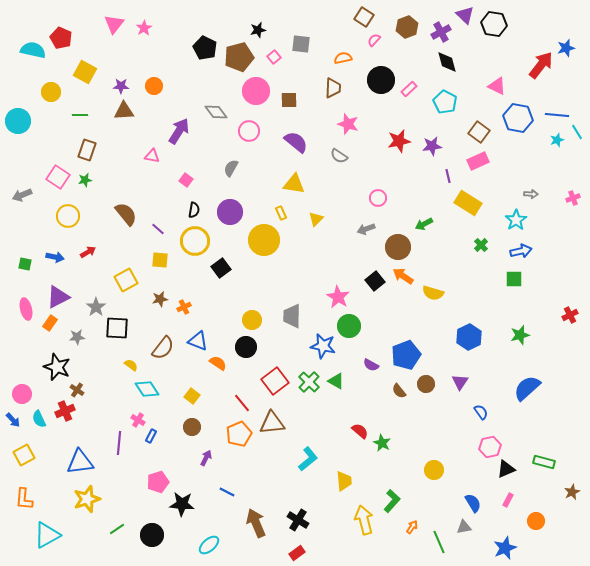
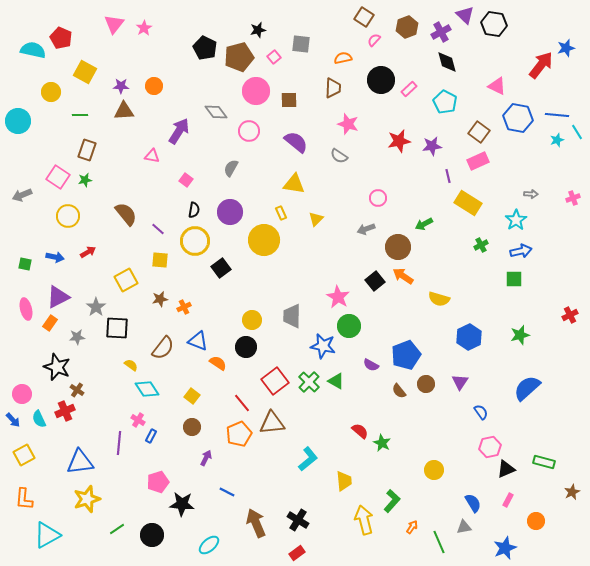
green cross at (481, 245): rotated 16 degrees clockwise
yellow semicircle at (433, 293): moved 6 px right, 6 px down
